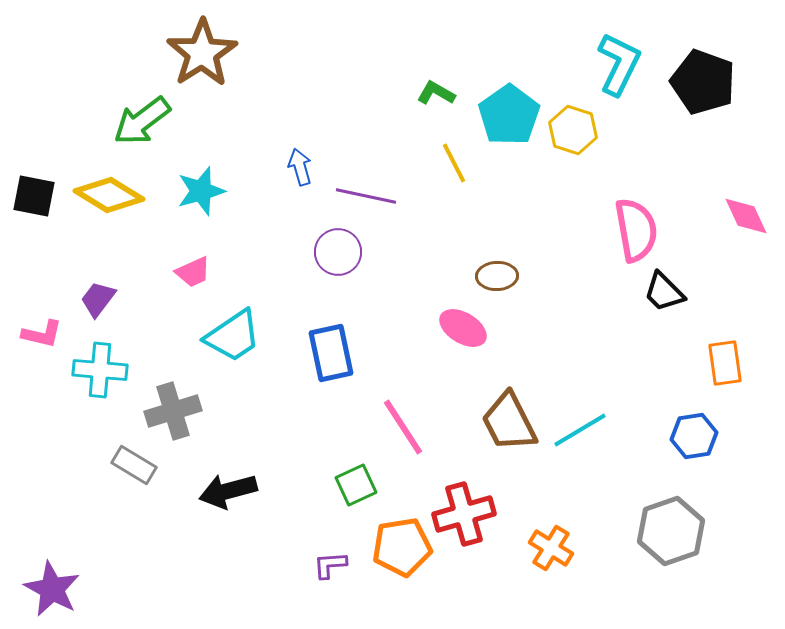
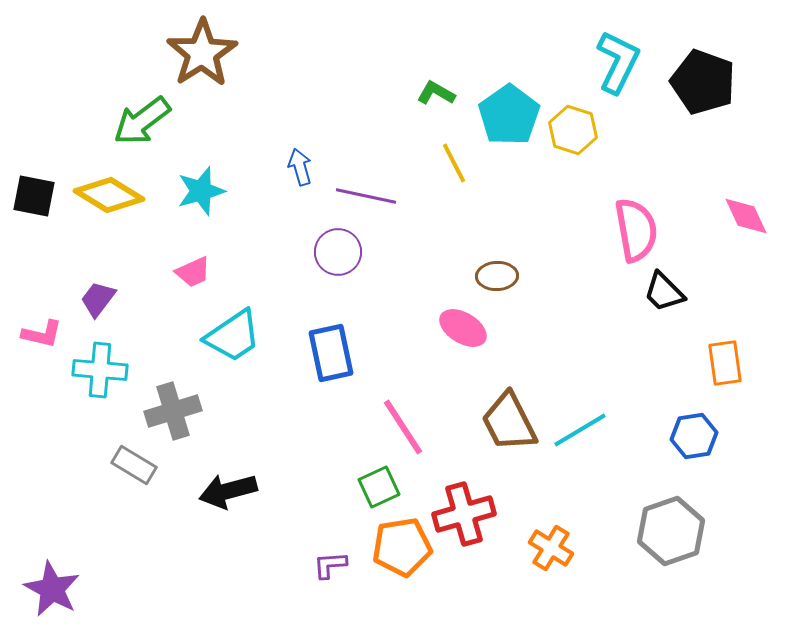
cyan L-shape: moved 1 px left, 2 px up
green square: moved 23 px right, 2 px down
